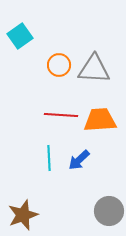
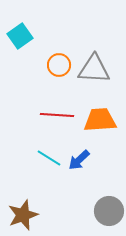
red line: moved 4 px left
cyan line: rotated 55 degrees counterclockwise
